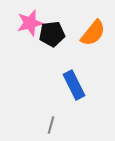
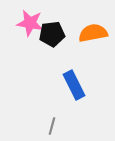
pink star: rotated 24 degrees clockwise
orange semicircle: rotated 140 degrees counterclockwise
gray line: moved 1 px right, 1 px down
